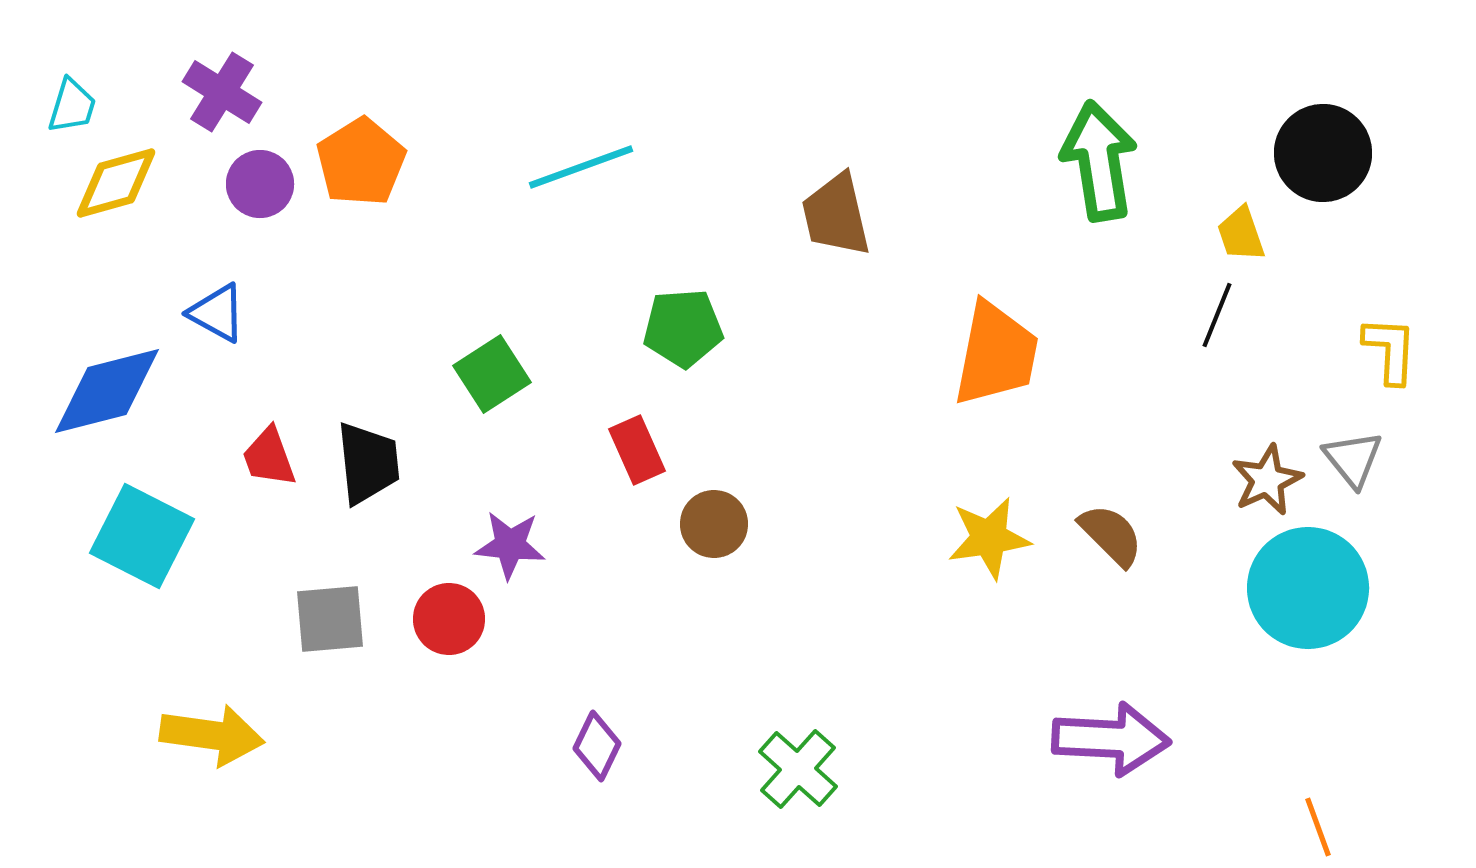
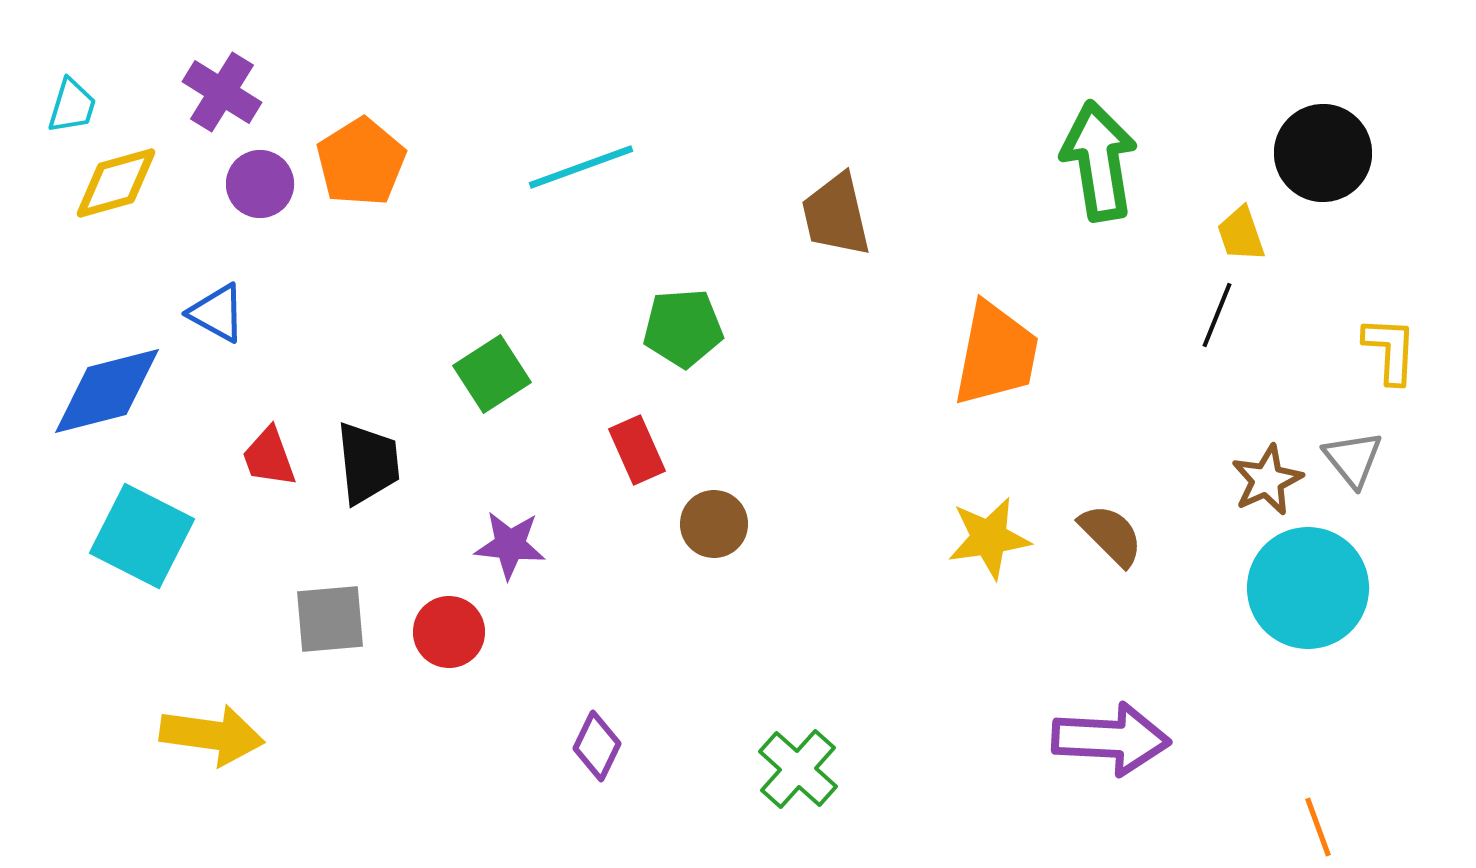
red circle: moved 13 px down
